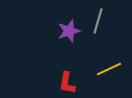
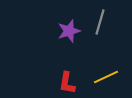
gray line: moved 2 px right, 1 px down
yellow line: moved 3 px left, 8 px down
